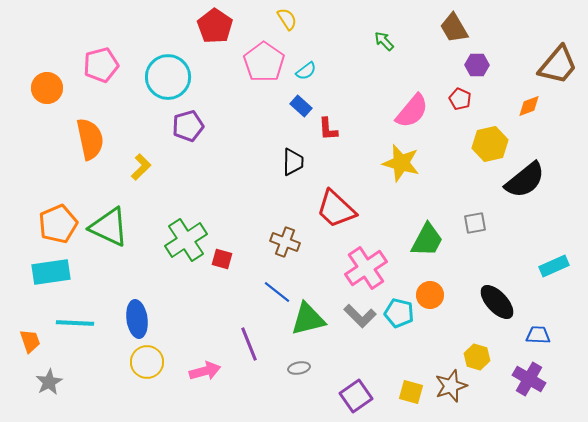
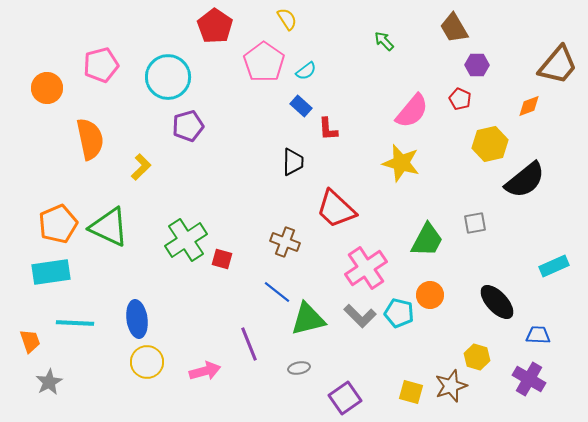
purple square at (356, 396): moved 11 px left, 2 px down
